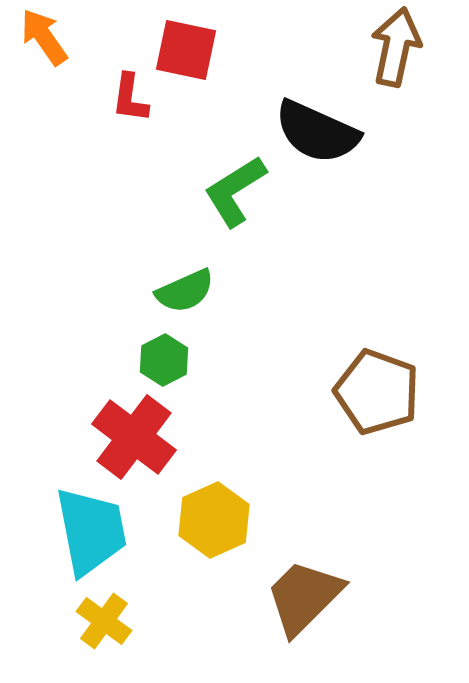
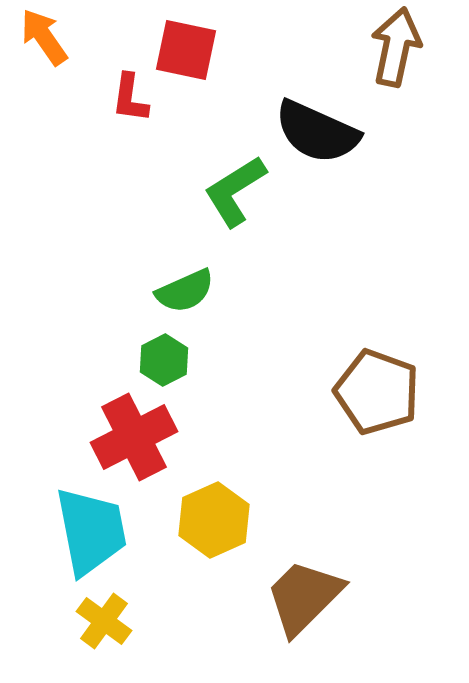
red cross: rotated 26 degrees clockwise
